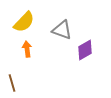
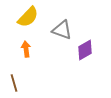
yellow semicircle: moved 4 px right, 5 px up
orange arrow: moved 1 px left
brown line: moved 2 px right
